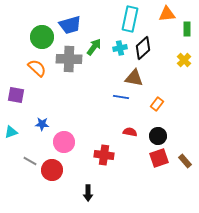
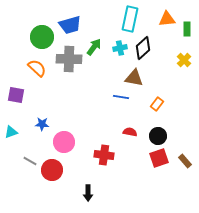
orange triangle: moved 5 px down
